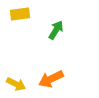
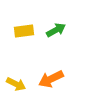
yellow rectangle: moved 4 px right, 17 px down
green arrow: rotated 30 degrees clockwise
